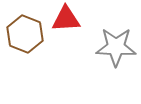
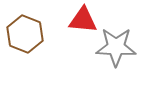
red triangle: moved 17 px right, 1 px down; rotated 8 degrees clockwise
